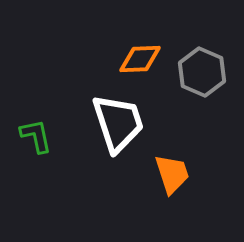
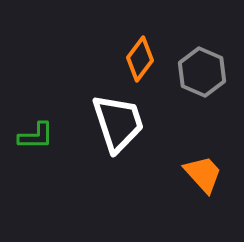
orange diamond: rotated 51 degrees counterclockwise
green L-shape: rotated 102 degrees clockwise
orange trapezoid: moved 31 px right; rotated 24 degrees counterclockwise
